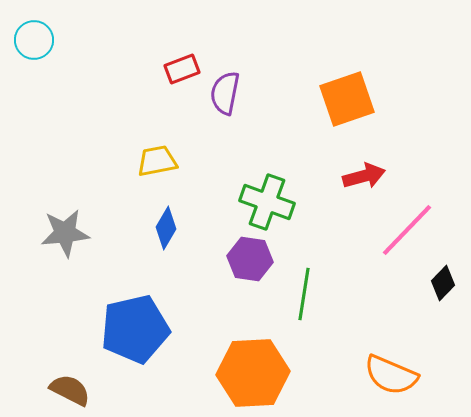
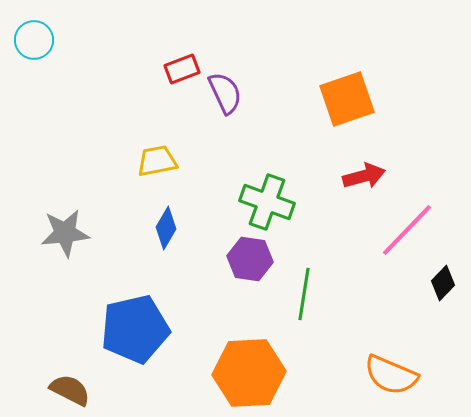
purple semicircle: rotated 144 degrees clockwise
orange hexagon: moved 4 px left
